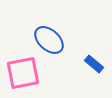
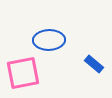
blue ellipse: rotated 44 degrees counterclockwise
